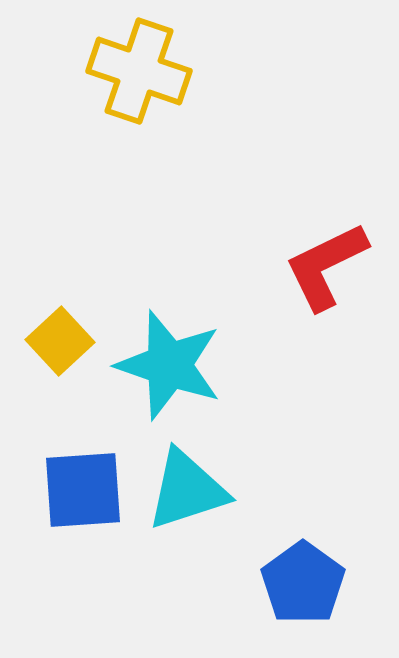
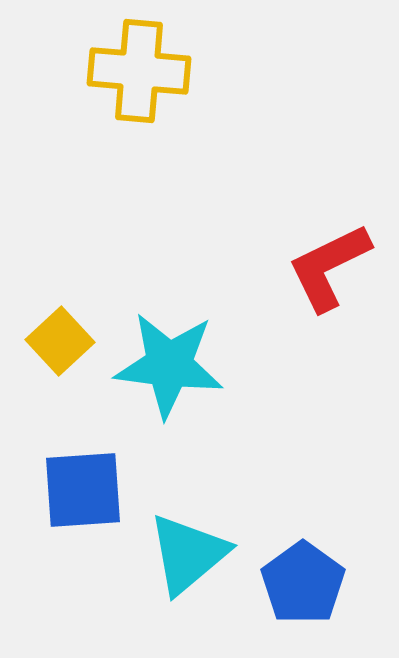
yellow cross: rotated 14 degrees counterclockwise
red L-shape: moved 3 px right, 1 px down
cyan star: rotated 12 degrees counterclockwise
cyan triangle: moved 1 px right, 64 px down; rotated 22 degrees counterclockwise
